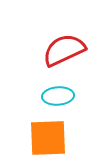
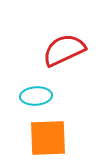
cyan ellipse: moved 22 px left
